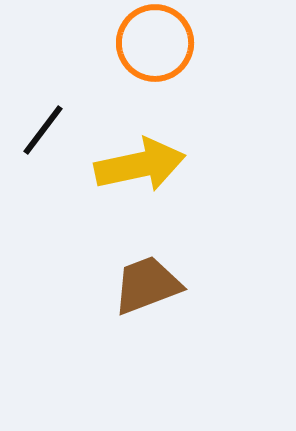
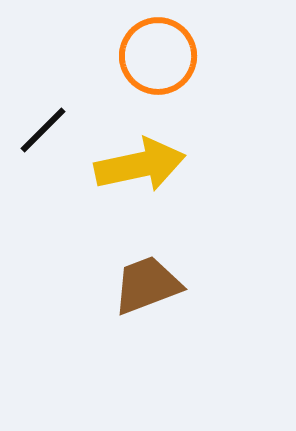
orange circle: moved 3 px right, 13 px down
black line: rotated 8 degrees clockwise
